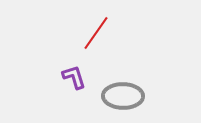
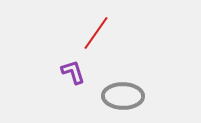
purple L-shape: moved 1 px left, 5 px up
